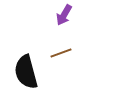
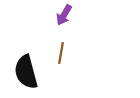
brown line: rotated 60 degrees counterclockwise
